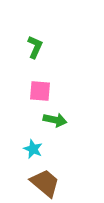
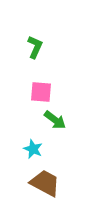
pink square: moved 1 px right, 1 px down
green arrow: rotated 25 degrees clockwise
brown trapezoid: rotated 12 degrees counterclockwise
